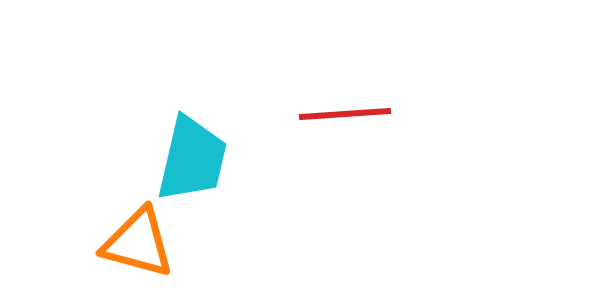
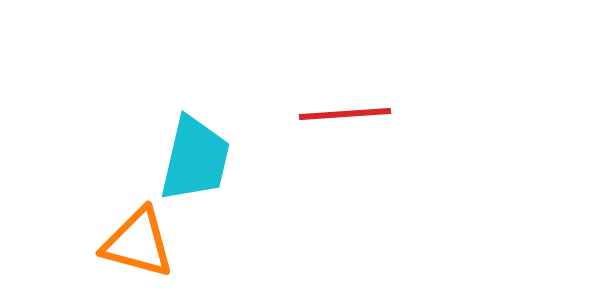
cyan trapezoid: moved 3 px right
